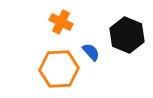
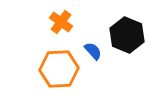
orange cross: rotated 10 degrees clockwise
blue semicircle: moved 2 px right, 1 px up
